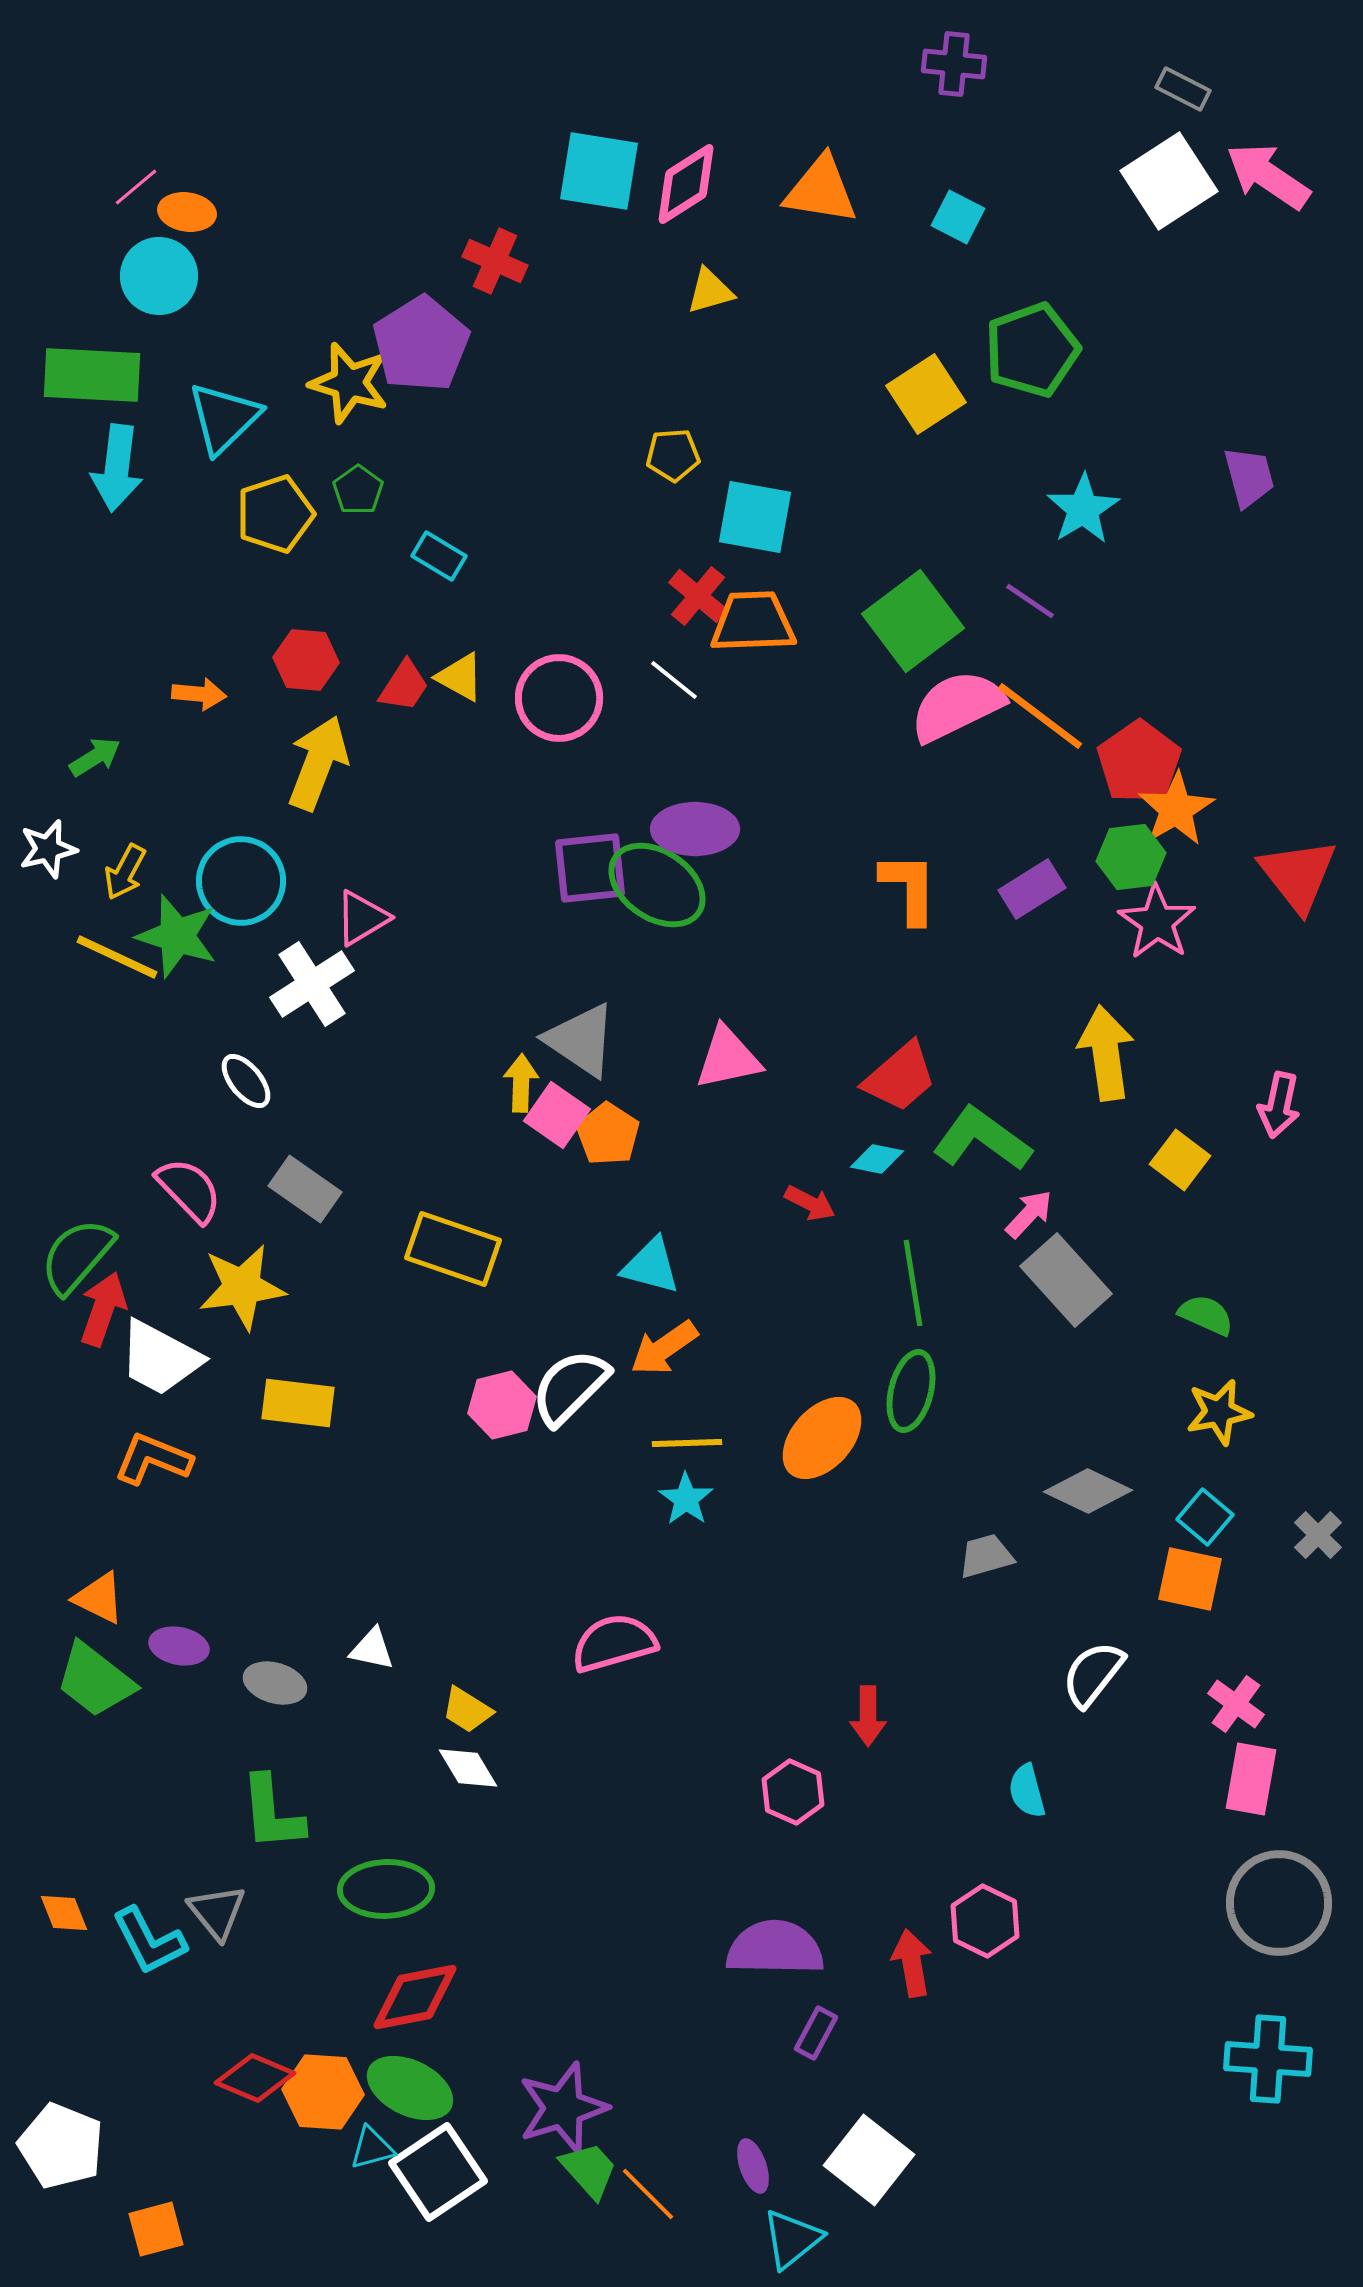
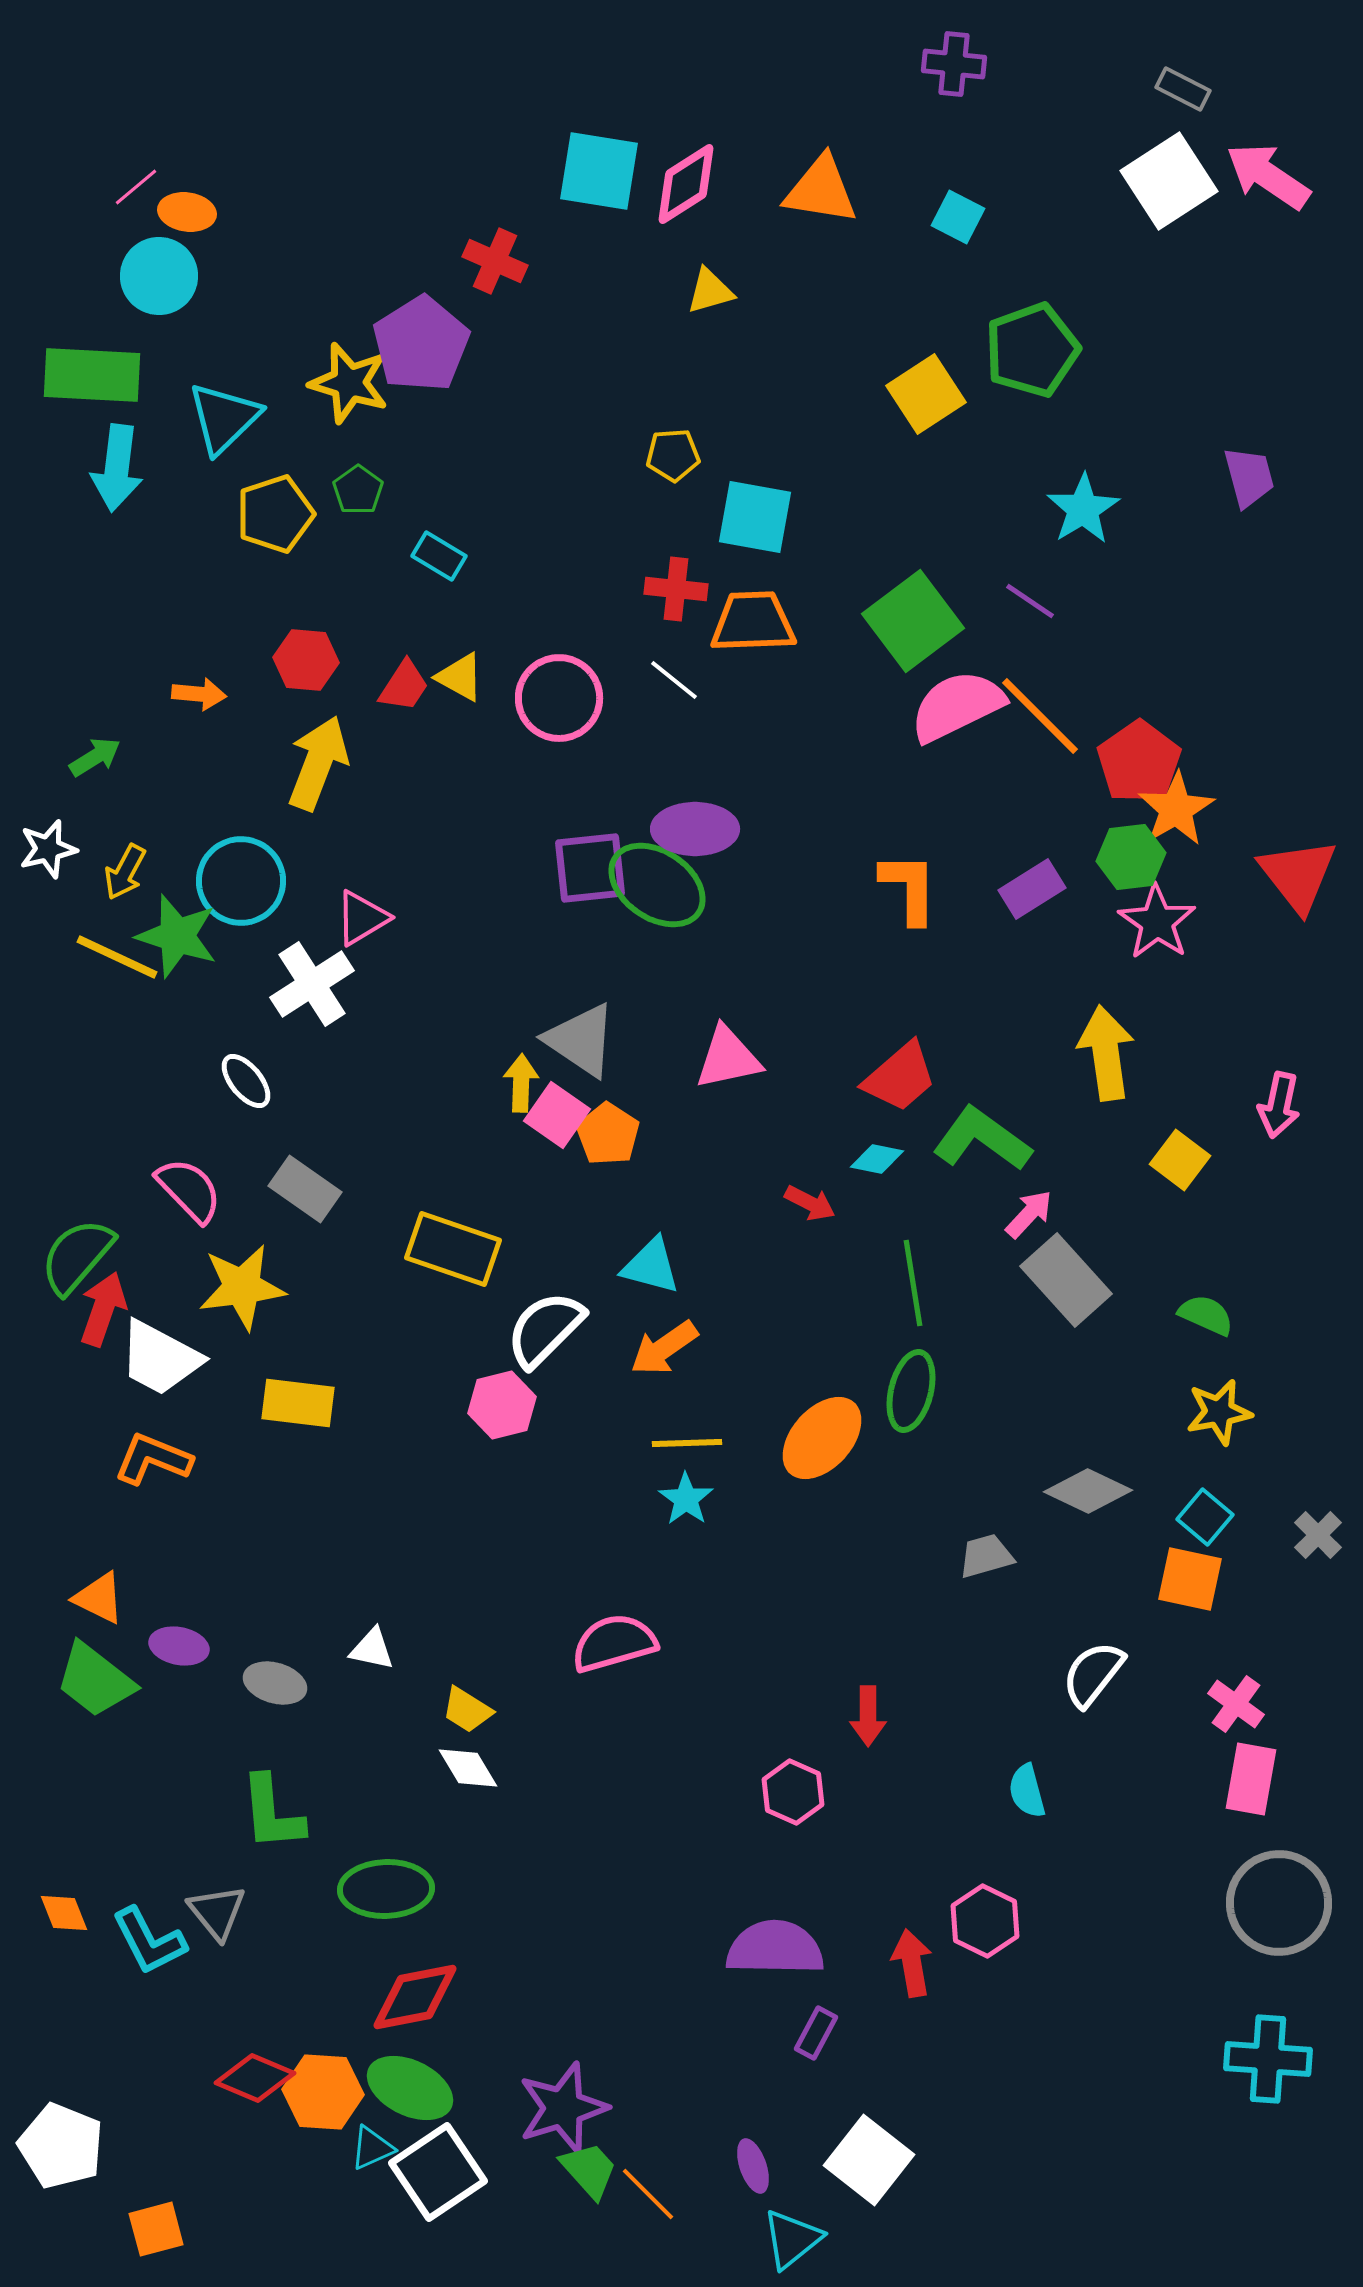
red cross at (698, 596): moved 22 px left, 7 px up; rotated 34 degrees counterclockwise
orange line at (1040, 716): rotated 8 degrees clockwise
white semicircle at (570, 1387): moved 25 px left, 58 px up
cyan triangle at (372, 2148): rotated 9 degrees counterclockwise
